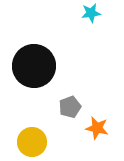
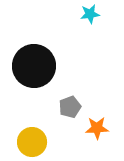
cyan star: moved 1 px left, 1 px down
orange star: rotated 15 degrees counterclockwise
